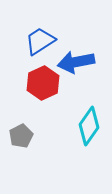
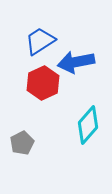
cyan diamond: moved 1 px left, 1 px up; rotated 6 degrees clockwise
gray pentagon: moved 1 px right, 7 px down
